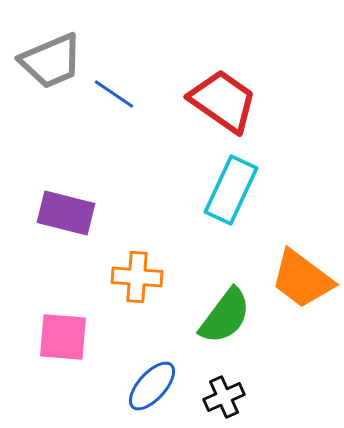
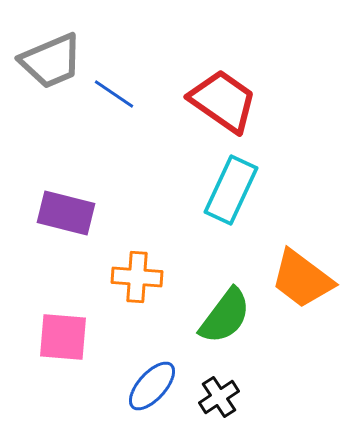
black cross: moved 5 px left; rotated 9 degrees counterclockwise
